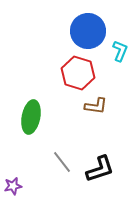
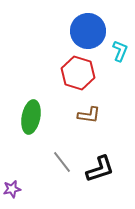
brown L-shape: moved 7 px left, 9 px down
purple star: moved 1 px left, 3 px down
